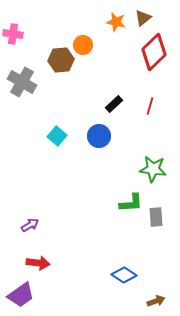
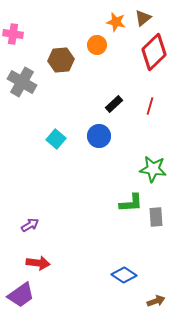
orange circle: moved 14 px right
cyan square: moved 1 px left, 3 px down
